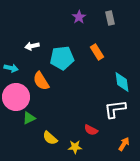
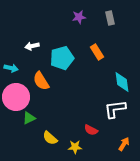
purple star: rotated 24 degrees clockwise
cyan pentagon: rotated 10 degrees counterclockwise
